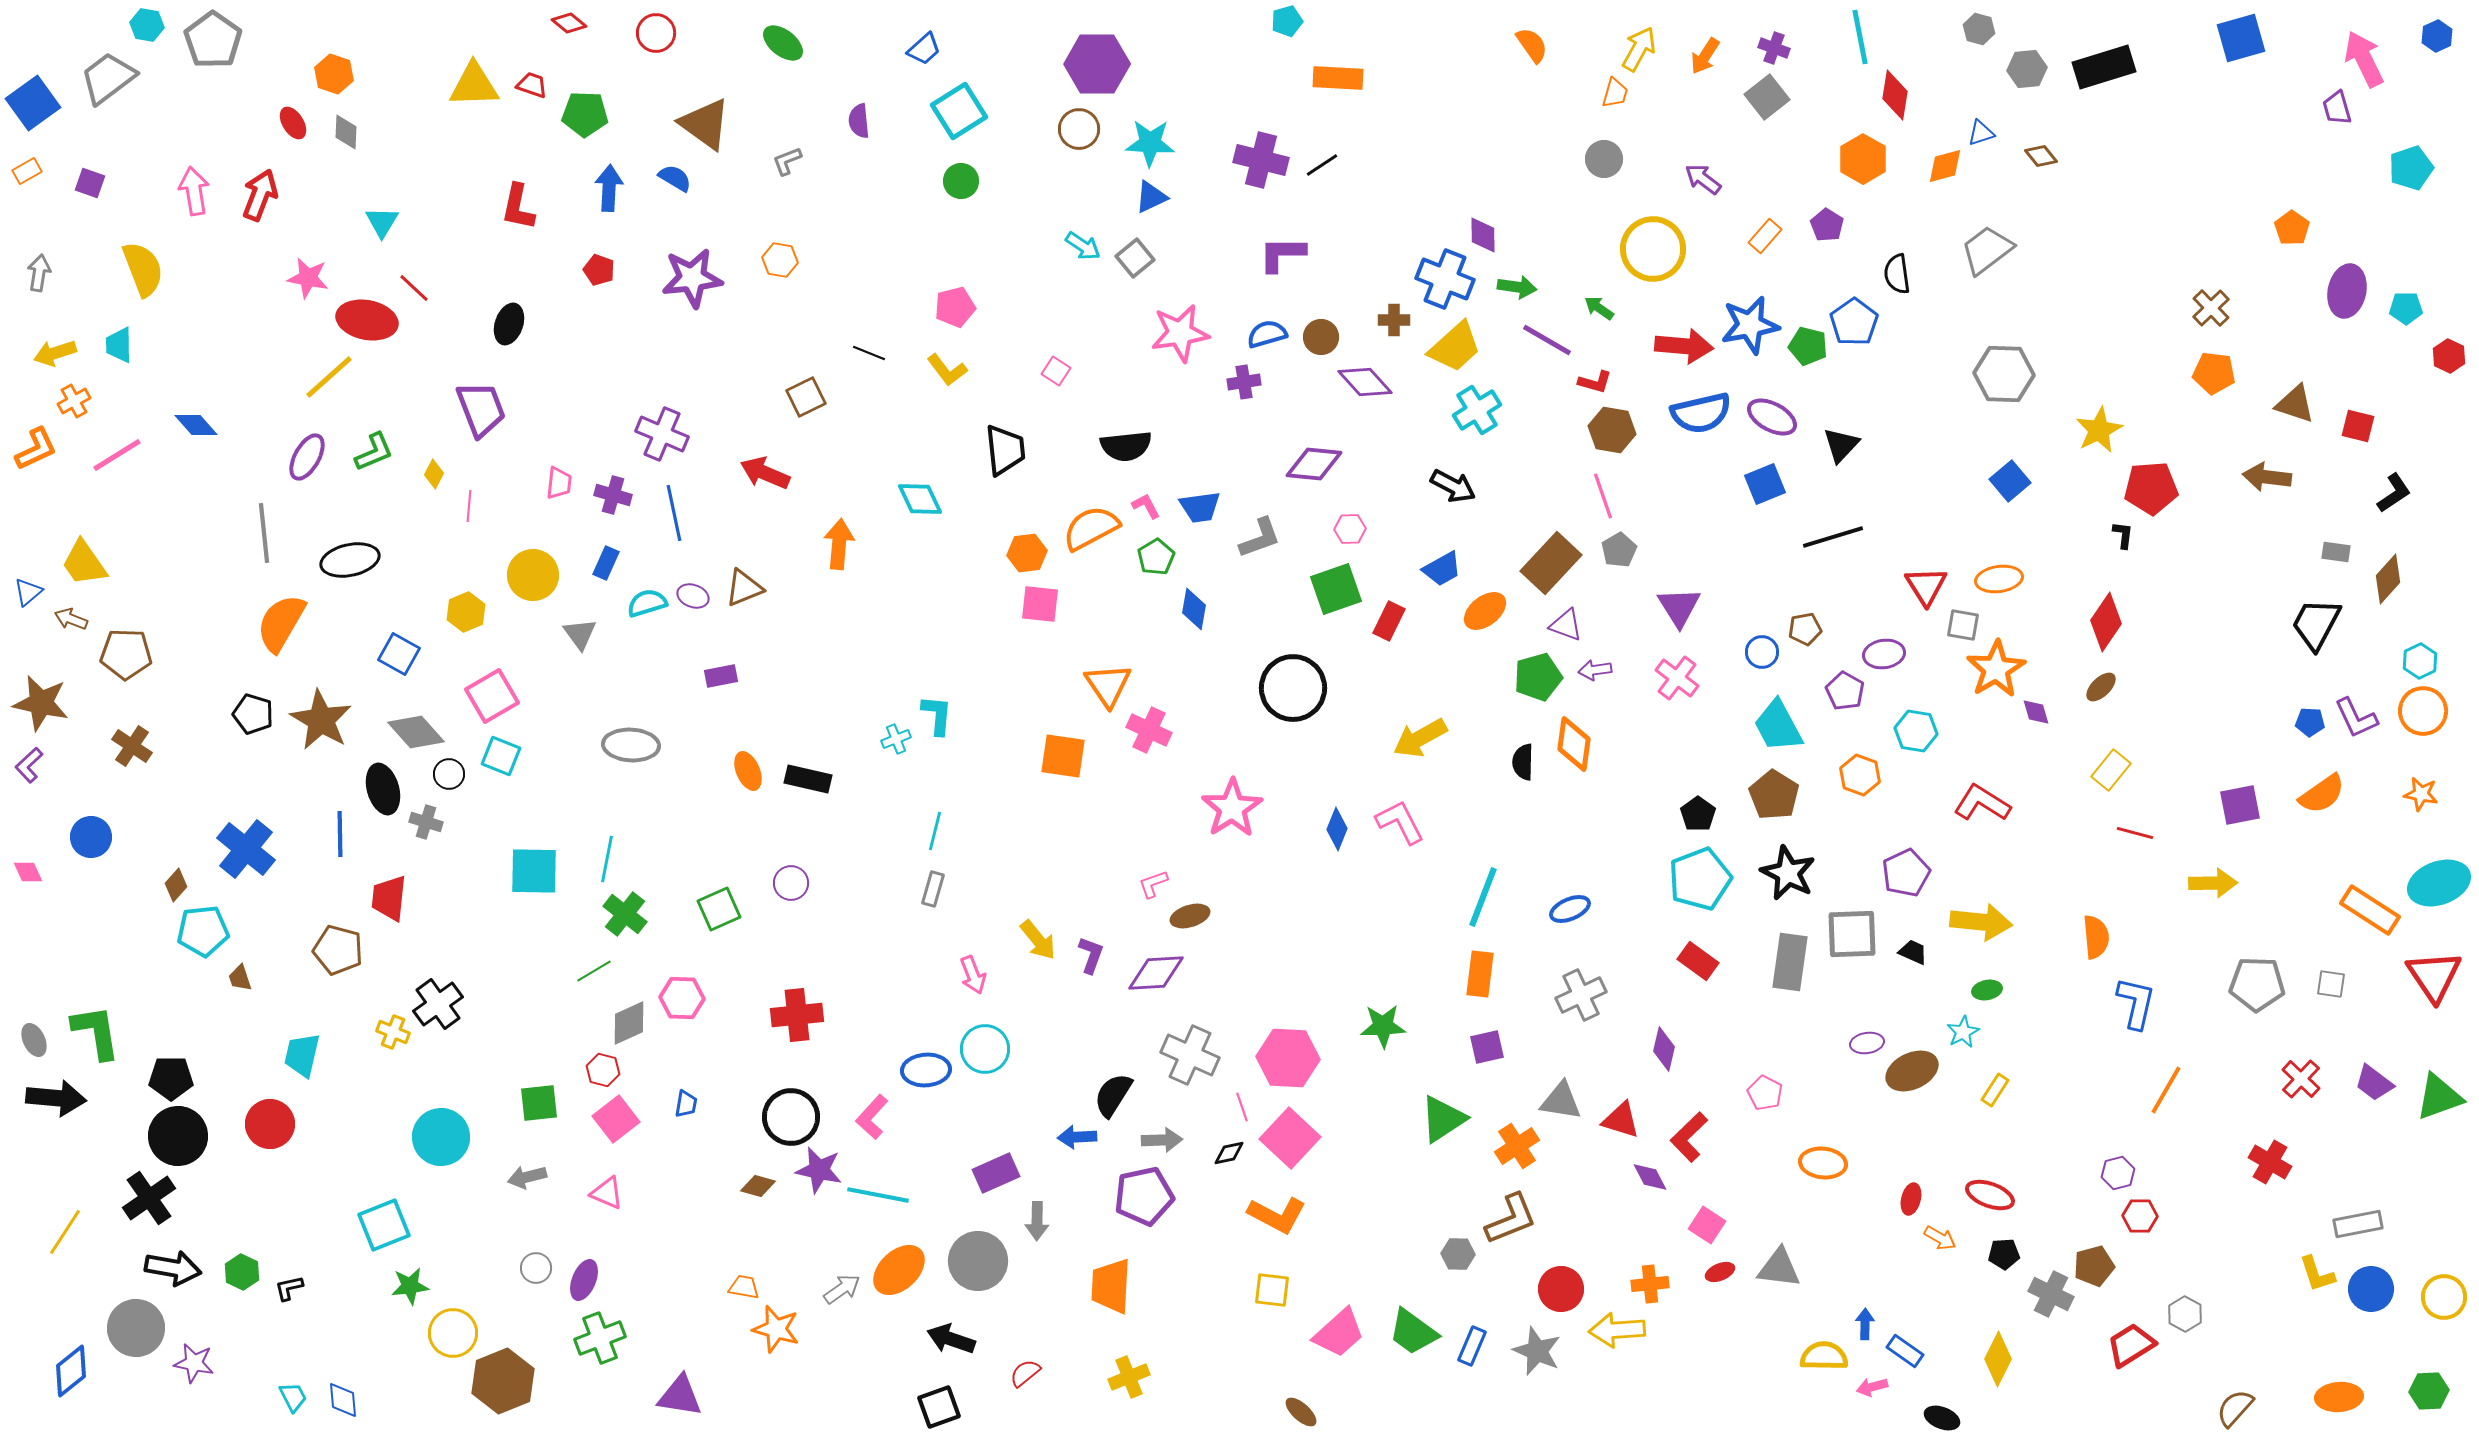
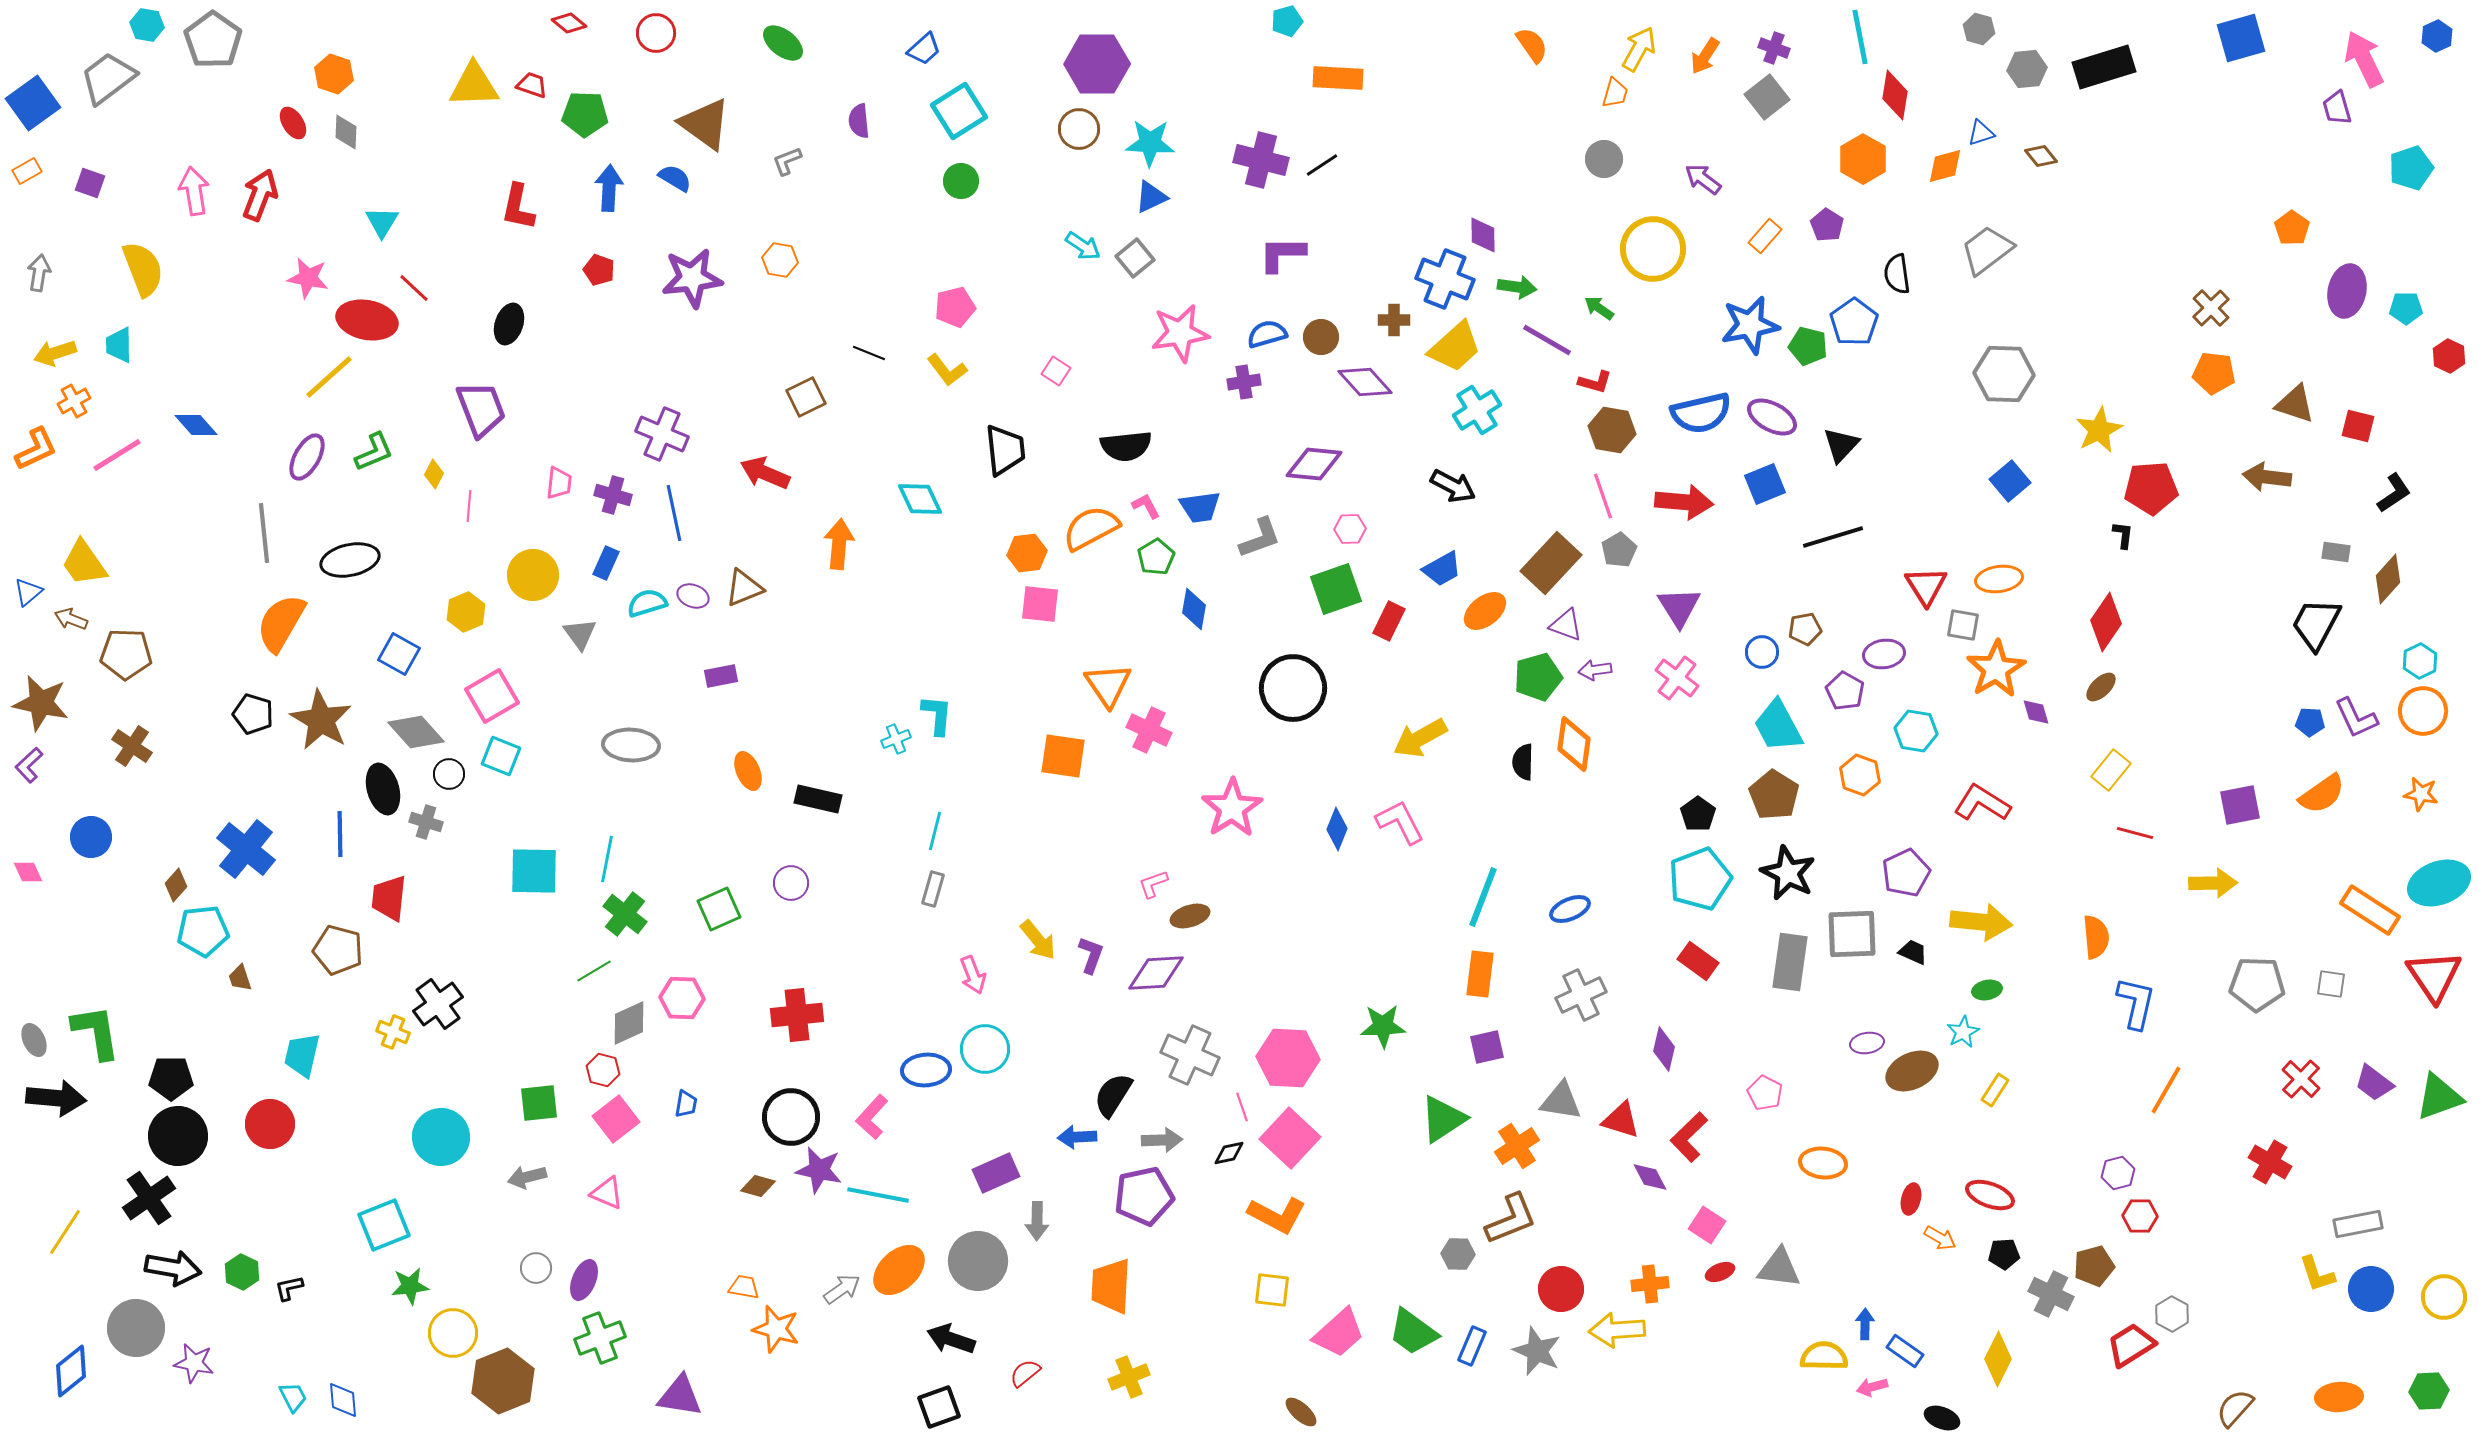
red arrow at (1684, 346): moved 156 px down
black rectangle at (808, 779): moved 10 px right, 20 px down
gray hexagon at (2185, 1314): moved 13 px left
